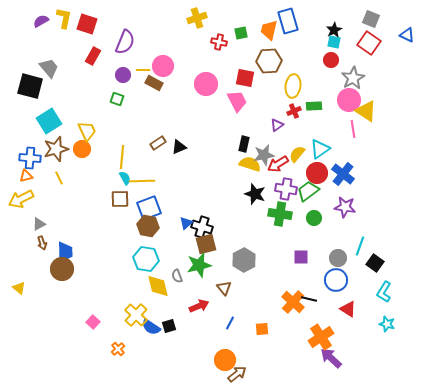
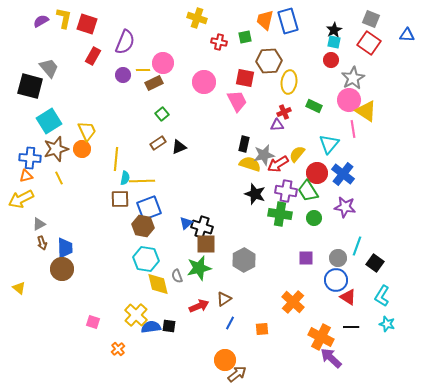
yellow cross at (197, 18): rotated 36 degrees clockwise
orange trapezoid at (269, 30): moved 4 px left, 10 px up
green square at (241, 33): moved 4 px right, 4 px down
blue triangle at (407, 35): rotated 21 degrees counterclockwise
pink circle at (163, 66): moved 3 px up
brown rectangle at (154, 83): rotated 54 degrees counterclockwise
pink circle at (206, 84): moved 2 px left, 2 px up
yellow ellipse at (293, 86): moved 4 px left, 4 px up
green square at (117, 99): moved 45 px right, 15 px down; rotated 32 degrees clockwise
green rectangle at (314, 106): rotated 28 degrees clockwise
red cross at (294, 111): moved 10 px left, 1 px down
purple triangle at (277, 125): rotated 32 degrees clockwise
cyan triangle at (320, 149): moved 9 px right, 5 px up; rotated 15 degrees counterclockwise
yellow line at (122, 157): moved 6 px left, 2 px down
cyan semicircle at (125, 178): rotated 40 degrees clockwise
purple cross at (286, 189): moved 2 px down
green trapezoid at (308, 191): rotated 85 degrees counterclockwise
brown hexagon at (148, 226): moved 5 px left
brown square at (206, 244): rotated 15 degrees clockwise
cyan line at (360, 246): moved 3 px left
blue trapezoid at (65, 252): moved 4 px up
purple square at (301, 257): moved 5 px right, 1 px down
green star at (199, 265): moved 3 px down
yellow diamond at (158, 286): moved 2 px up
brown triangle at (224, 288): moved 11 px down; rotated 35 degrees clockwise
cyan L-shape at (384, 292): moved 2 px left, 4 px down
black line at (309, 299): moved 42 px right, 28 px down; rotated 14 degrees counterclockwise
red triangle at (348, 309): moved 12 px up
pink square at (93, 322): rotated 24 degrees counterclockwise
black square at (169, 326): rotated 24 degrees clockwise
blue semicircle at (151, 327): rotated 138 degrees clockwise
orange cross at (321, 337): rotated 30 degrees counterclockwise
